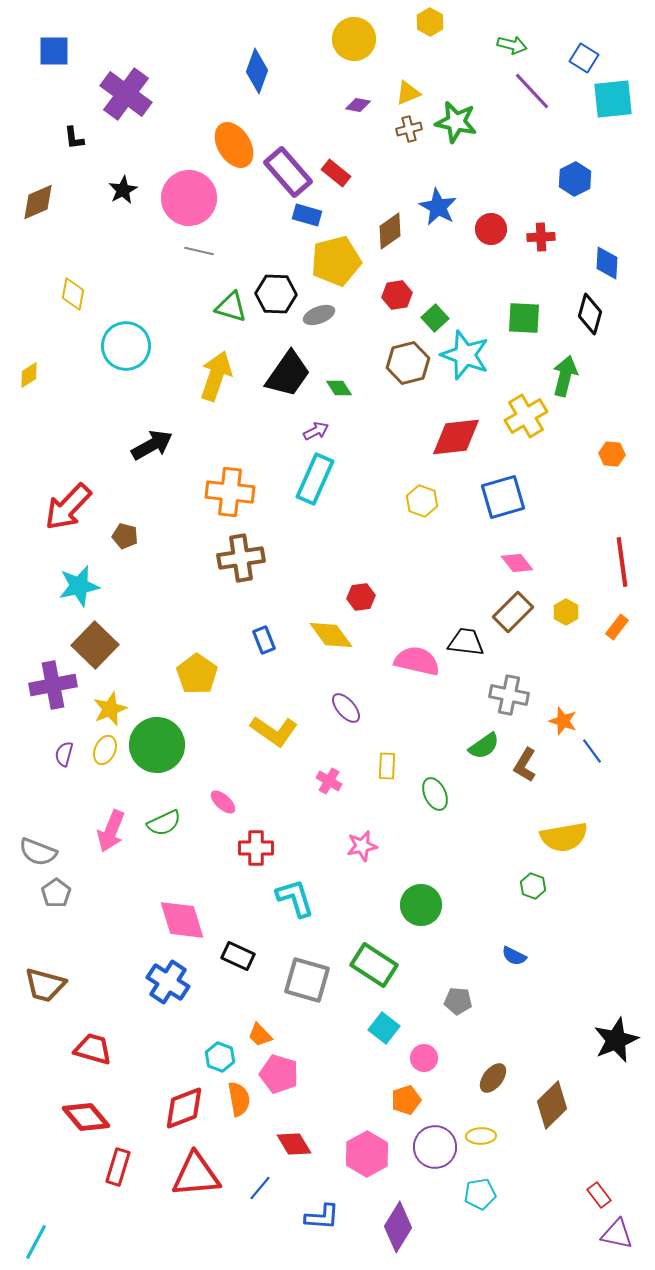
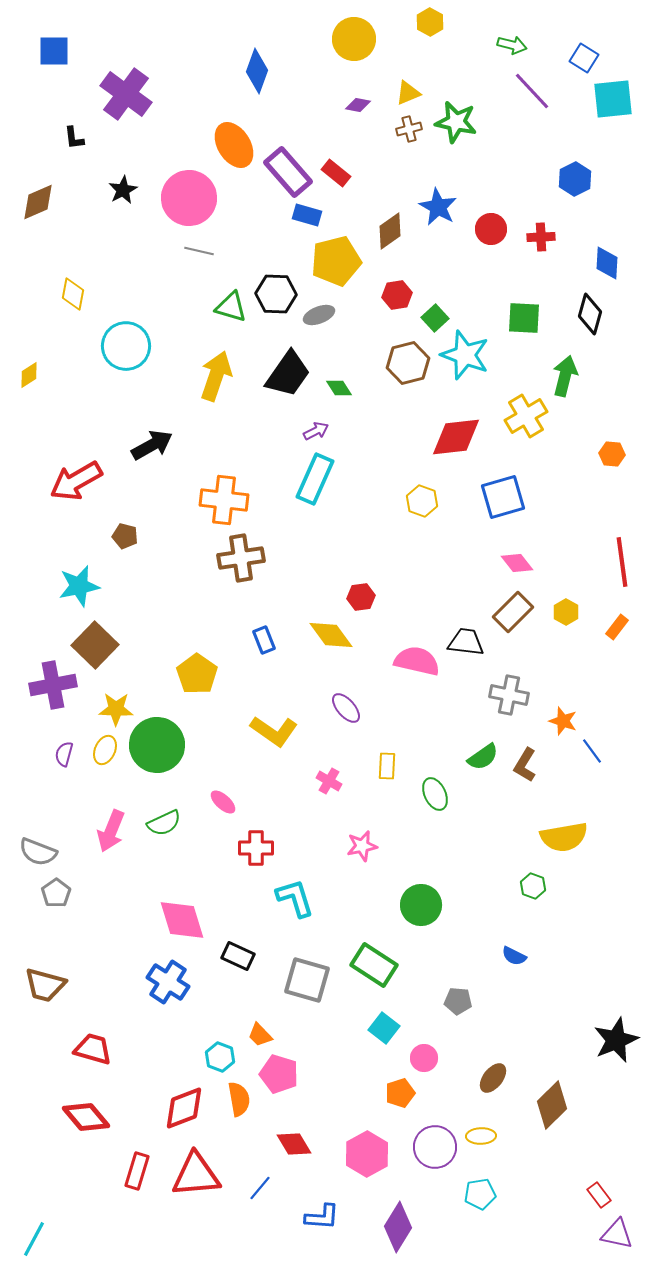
orange cross at (230, 492): moved 6 px left, 8 px down
red arrow at (68, 507): moved 8 px right, 26 px up; rotated 16 degrees clockwise
yellow star at (110, 709): moved 6 px right; rotated 24 degrees clockwise
green semicircle at (484, 746): moved 1 px left, 11 px down
orange pentagon at (406, 1100): moved 6 px left, 7 px up
red rectangle at (118, 1167): moved 19 px right, 4 px down
cyan line at (36, 1242): moved 2 px left, 3 px up
